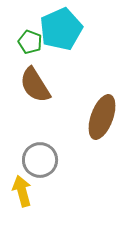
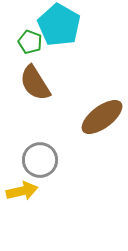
cyan pentagon: moved 2 px left, 4 px up; rotated 18 degrees counterclockwise
brown semicircle: moved 2 px up
brown ellipse: rotated 33 degrees clockwise
yellow arrow: rotated 92 degrees clockwise
